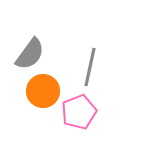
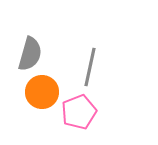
gray semicircle: rotated 20 degrees counterclockwise
orange circle: moved 1 px left, 1 px down
